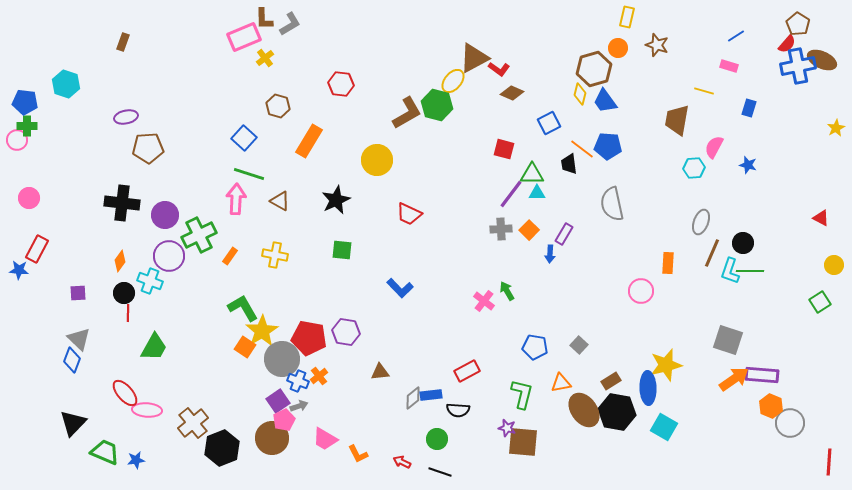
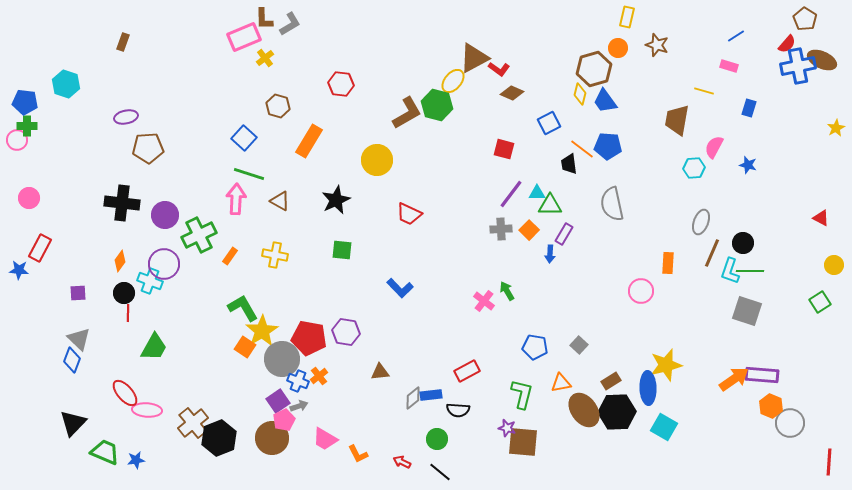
brown pentagon at (798, 24): moved 7 px right, 5 px up
green triangle at (532, 174): moved 18 px right, 31 px down
red rectangle at (37, 249): moved 3 px right, 1 px up
purple circle at (169, 256): moved 5 px left, 8 px down
gray square at (728, 340): moved 19 px right, 29 px up
black hexagon at (617, 412): rotated 12 degrees counterclockwise
black hexagon at (222, 448): moved 3 px left, 10 px up
black line at (440, 472): rotated 20 degrees clockwise
